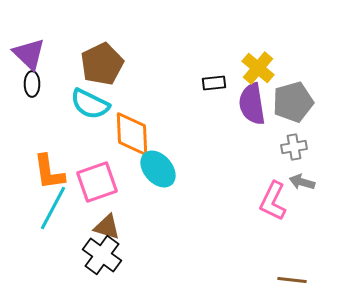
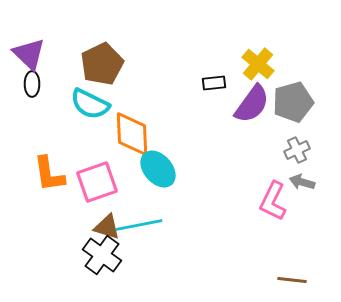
yellow cross: moved 4 px up
purple semicircle: rotated 135 degrees counterclockwise
gray cross: moved 3 px right, 3 px down; rotated 15 degrees counterclockwise
orange L-shape: moved 2 px down
cyan line: moved 86 px right, 17 px down; rotated 51 degrees clockwise
